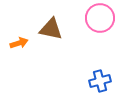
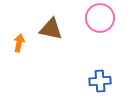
orange arrow: rotated 60 degrees counterclockwise
blue cross: rotated 10 degrees clockwise
